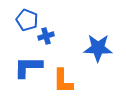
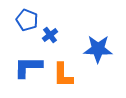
blue cross: moved 4 px right, 1 px up; rotated 21 degrees counterclockwise
blue star: moved 1 px down
orange L-shape: moved 6 px up
